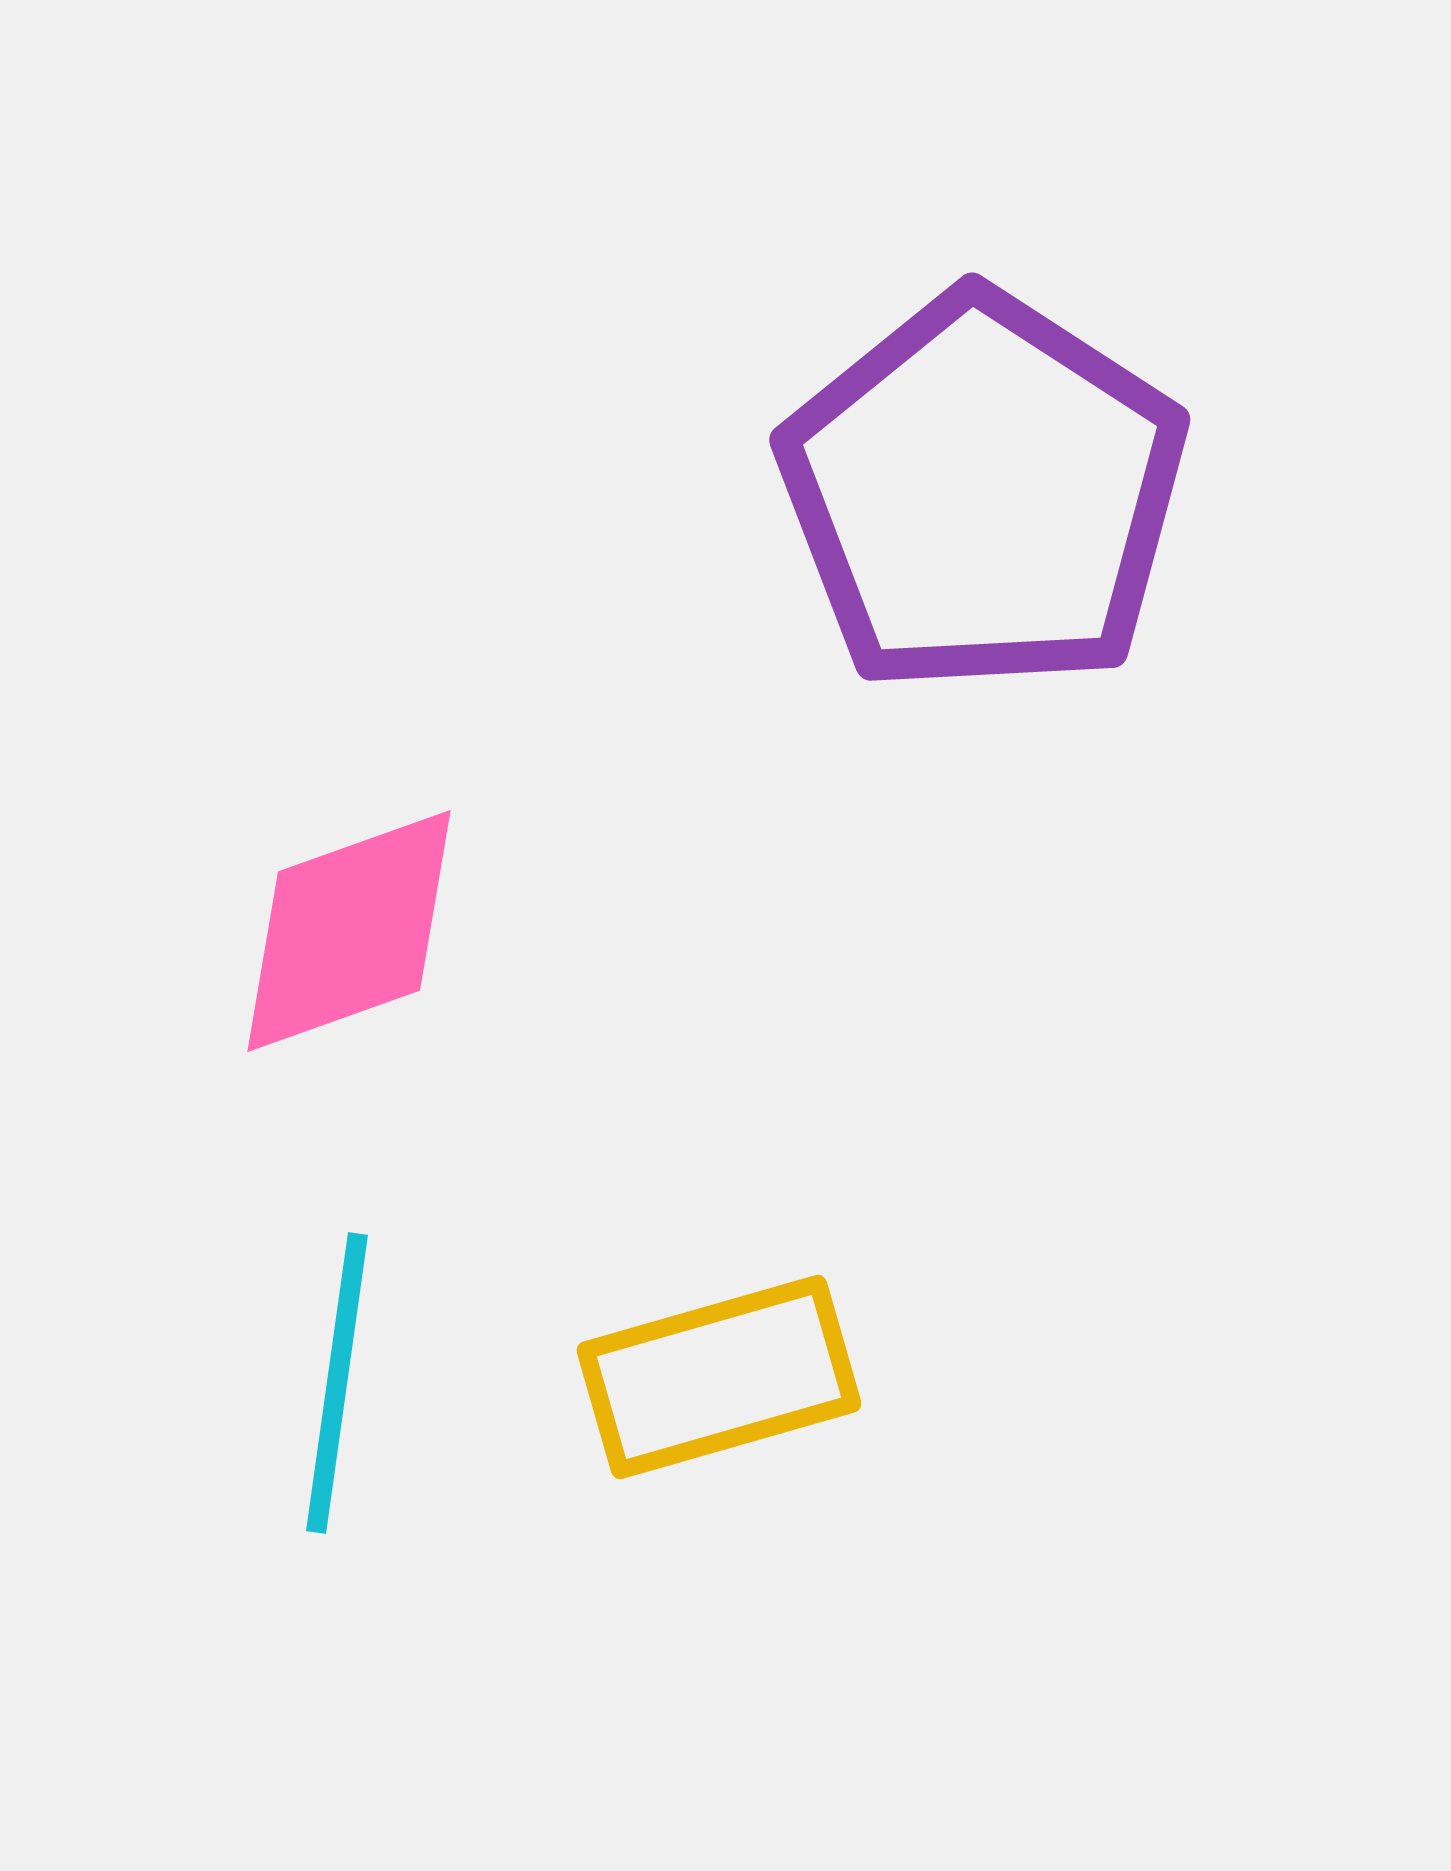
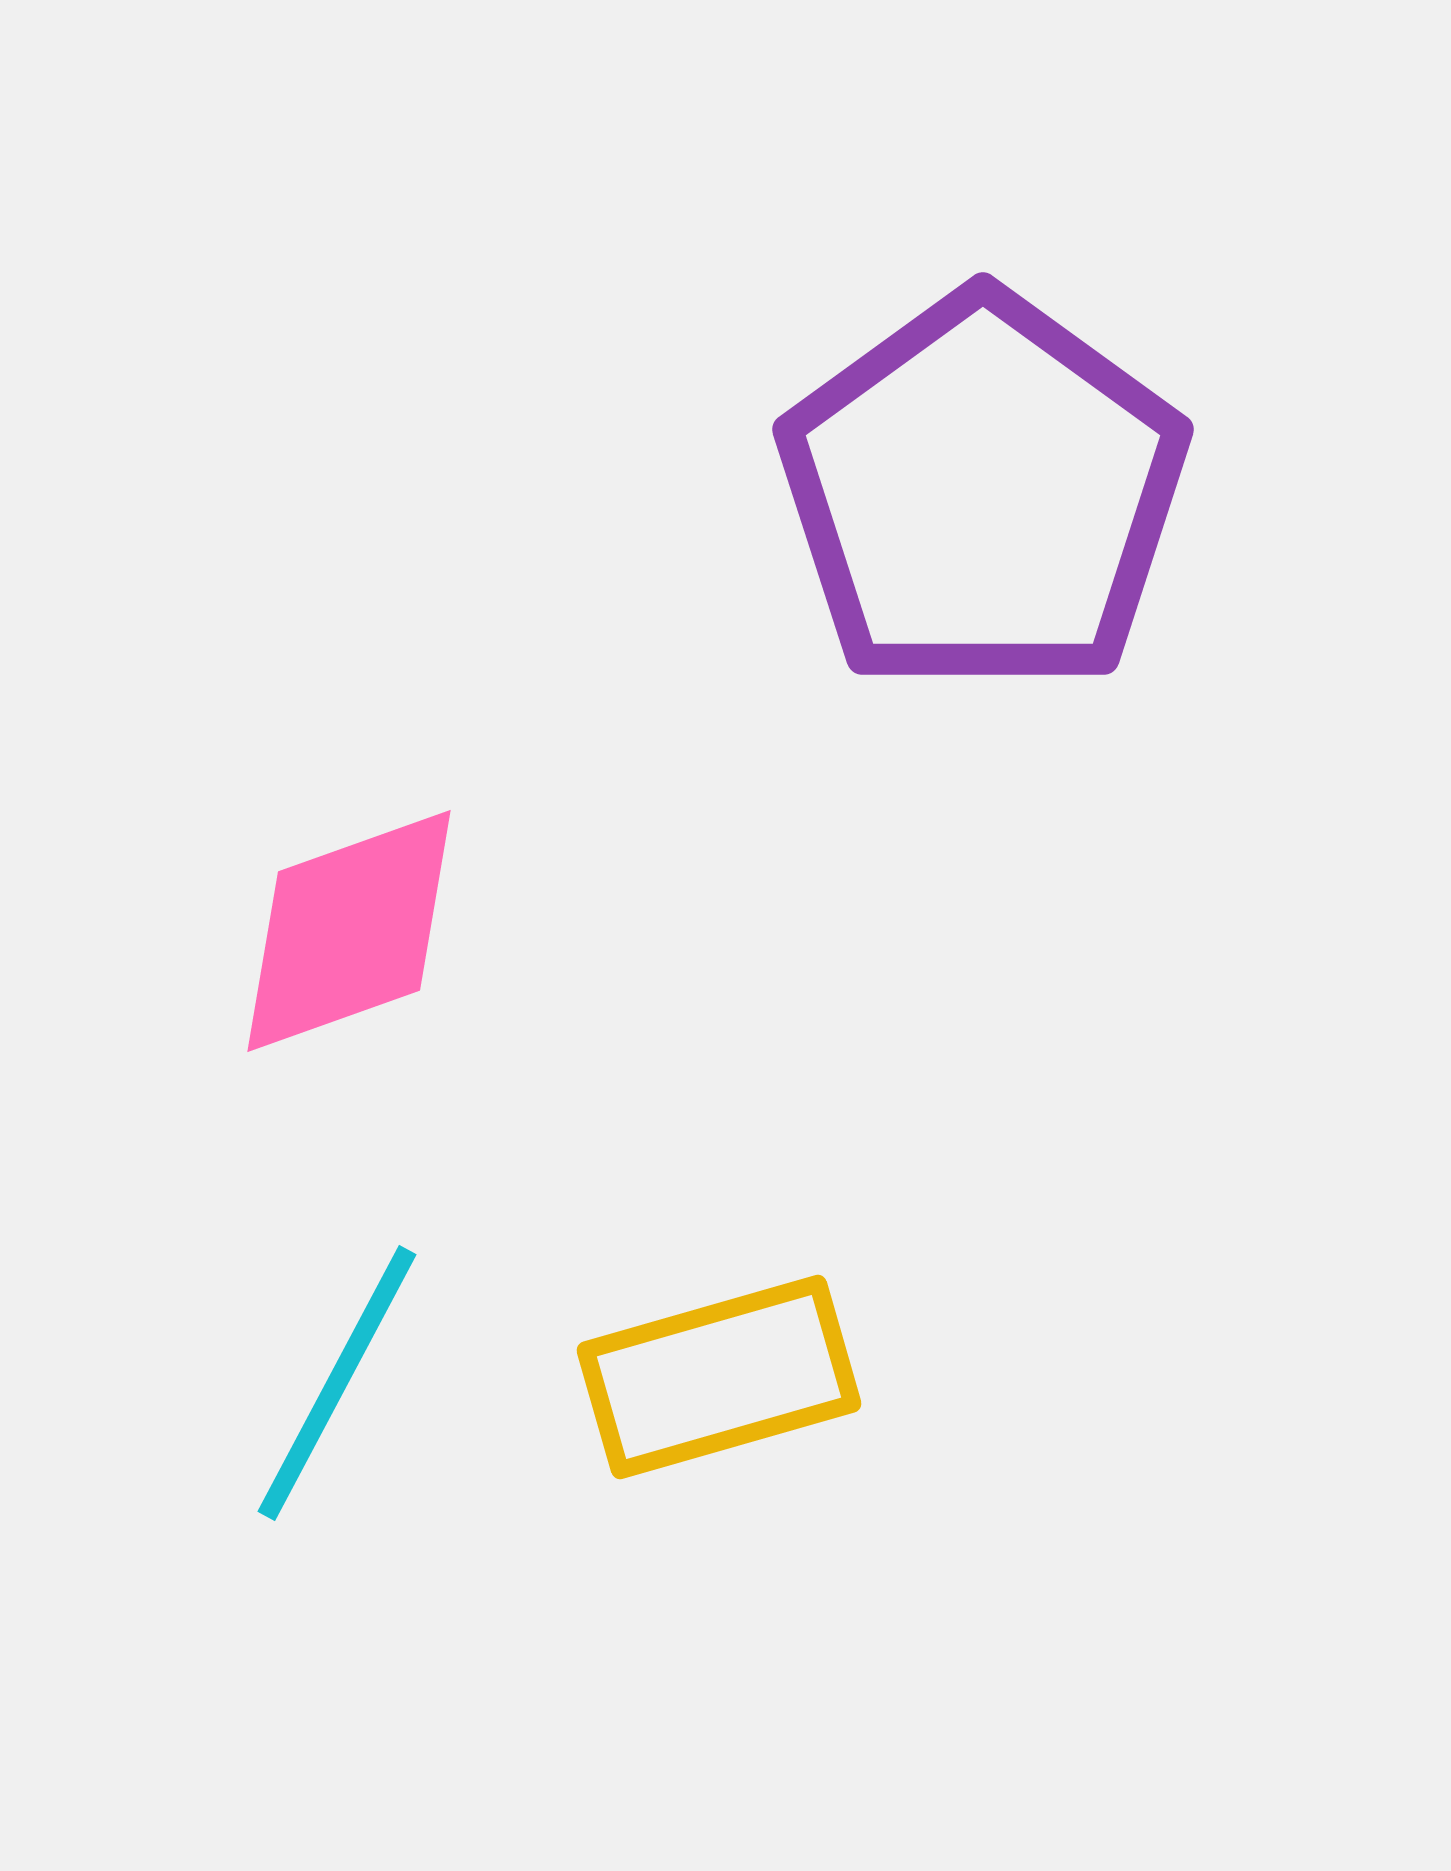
purple pentagon: rotated 3 degrees clockwise
cyan line: rotated 20 degrees clockwise
